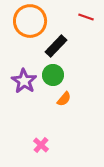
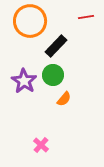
red line: rotated 28 degrees counterclockwise
